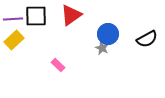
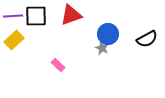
red triangle: rotated 15 degrees clockwise
purple line: moved 3 px up
